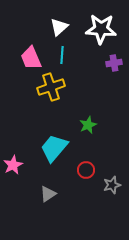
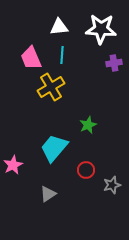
white triangle: rotated 36 degrees clockwise
yellow cross: rotated 12 degrees counterclockwise
